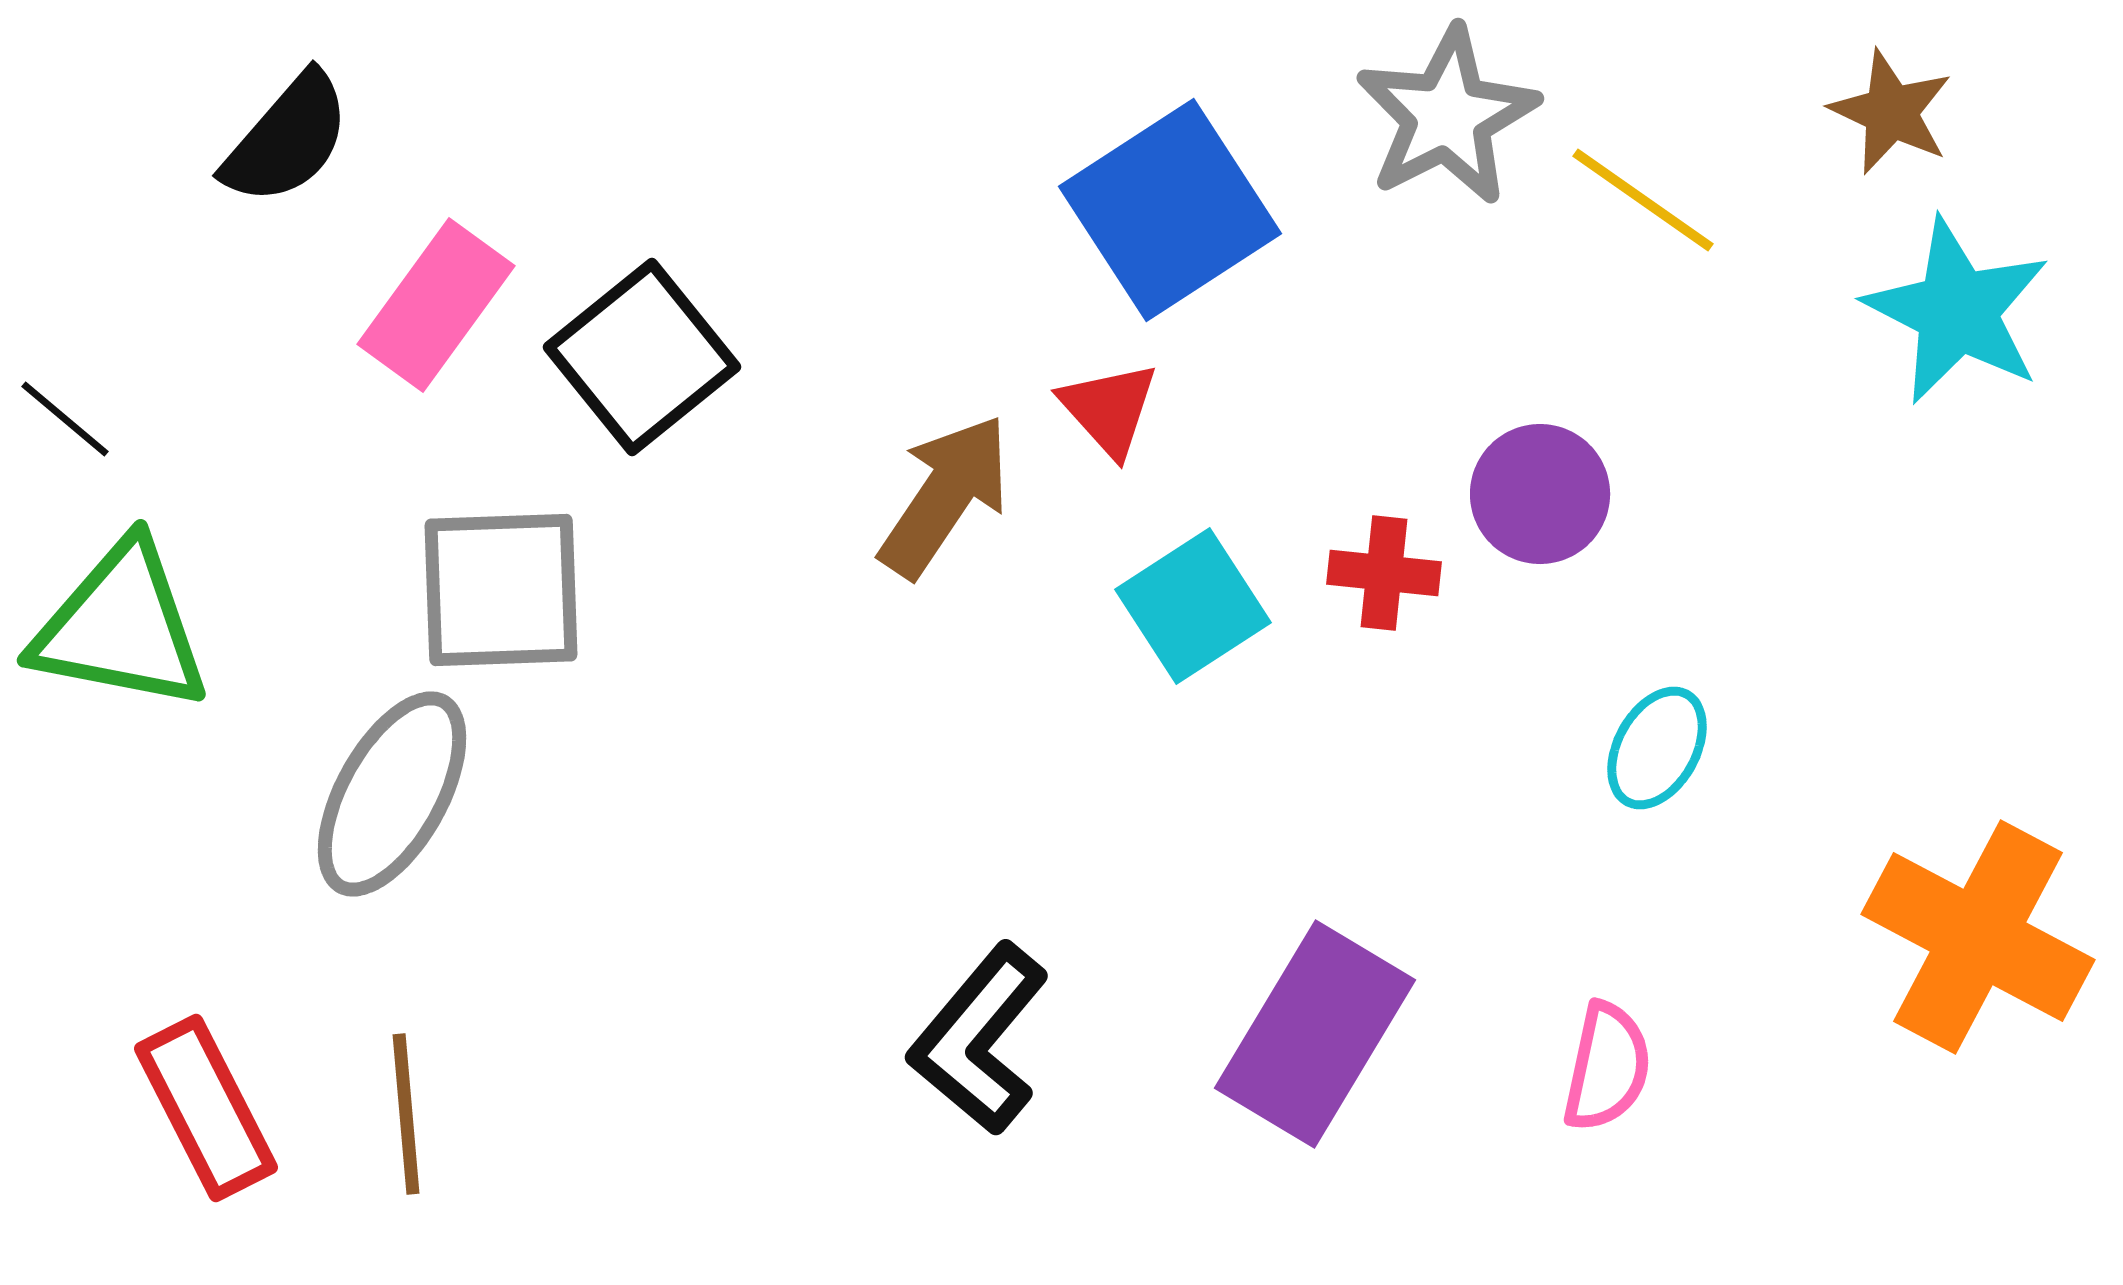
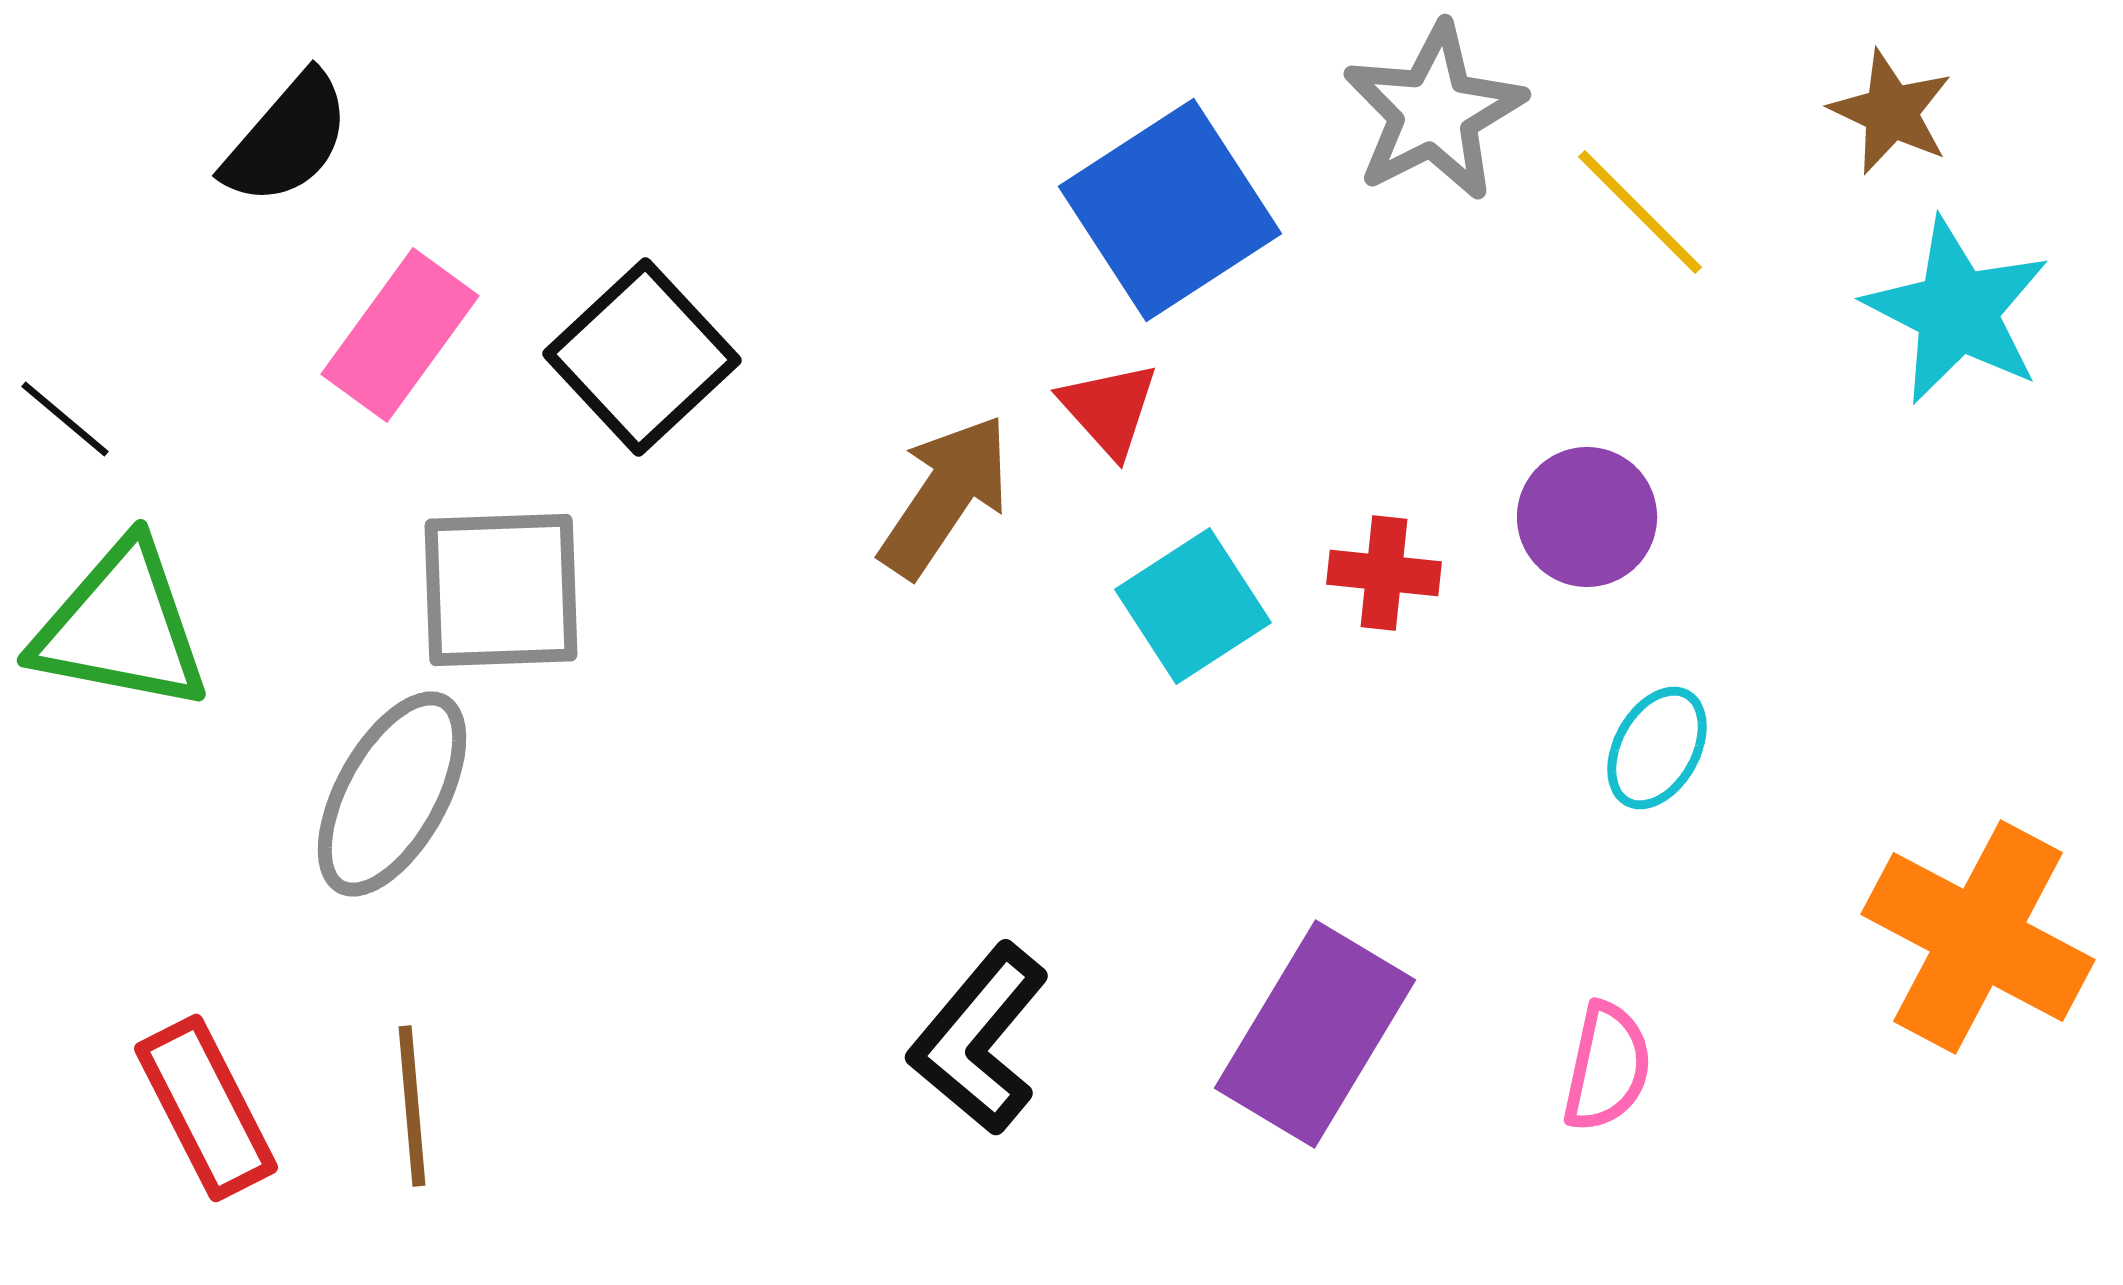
gray star: moved 13 px left, 4 px up
yellow line: moved 3 px left, 12 px down; rotated 10 degrees clockwise
pink rectangle: moved 36 px left, 30 px down
black square: rotated 4 degrees counterclockwise
purple circle: moved 47 px right, 23 px down
brown line: moved 6 px right, 8 px up
